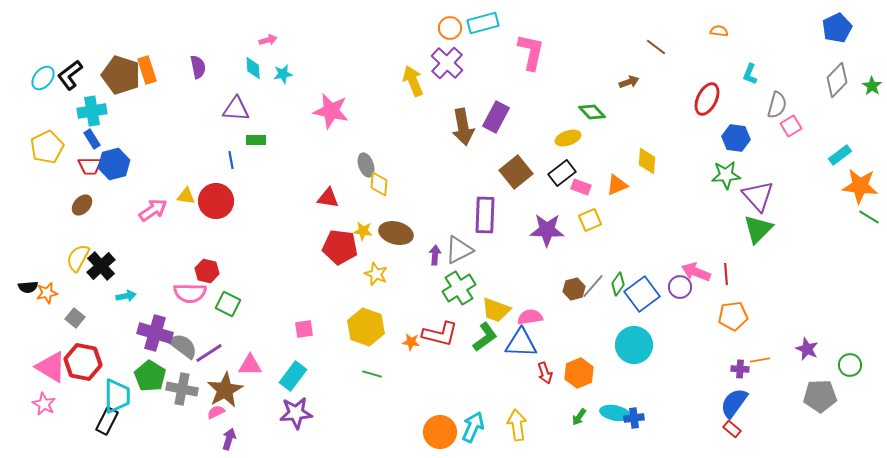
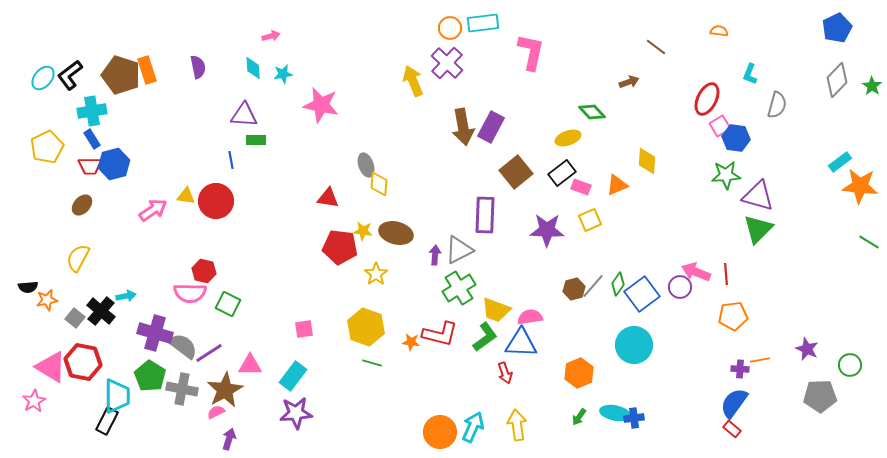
cyan rectangle at (483, 23): rotated 8 degrees clockwise
pink arrow at (268, 40): moved 3 px right, 4 px up
purple triangle at (236, 109): moved 8 px right, 6 px down
pink star at (331, 111): moved 10 px left, 6 px up
purple rectangle at (496, 117): moved 5 px left, 10 px down
pink square at (791, 126): moved 71 px left
cyan rectangle at (840, 155): moved 7 px down
purple triangle at (758, 196): rotated 32 degrees counterclockwise
green line at (869, 217): moved 25 px down
black cross at (101, 266): moved 45 px down; rotated 8 degrees counterclockwise
red hexagon at (207, 271): moved 3 px left
yellow star at (376, 274): rotated 15 degrees clockwise
orange star at (47, 293): moved 7 px down
red arrow at (545, 373): moved 40 px left
green line at (372, 374): moved 11 px up
pink star at (44, 404): moved 10 px left, 3 px up; rotated 15 degrees clockwise
